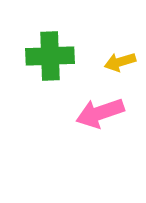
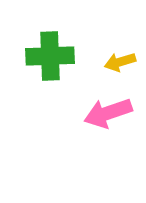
pink arrow: moved 8 px right
